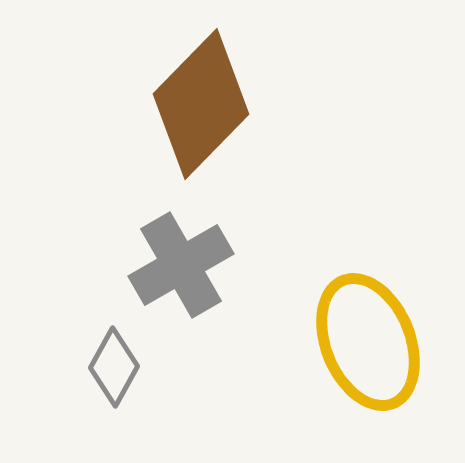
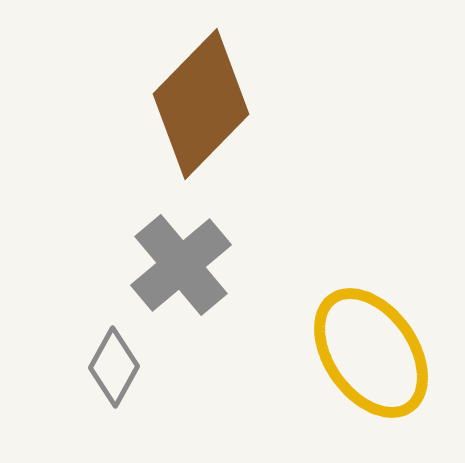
gray cross: rotated 10 degrees counterclockwise
yellow ellipse: moved 3 px right, 11 px down; rotated 13 degrees counterclockwise
